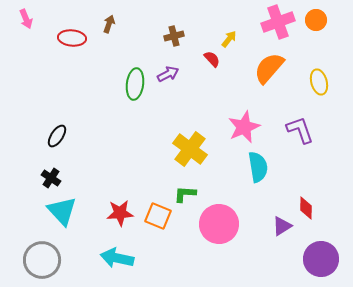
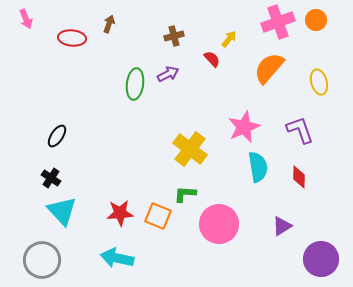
red diamond: moved 7 px left, 31 px up
